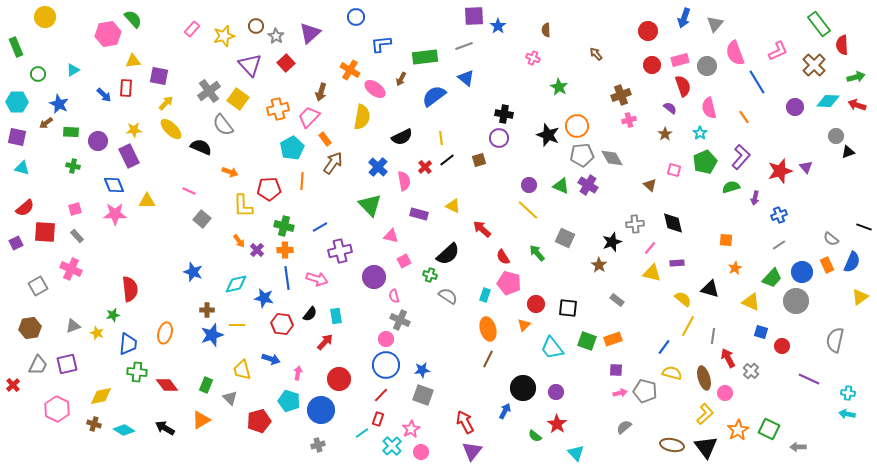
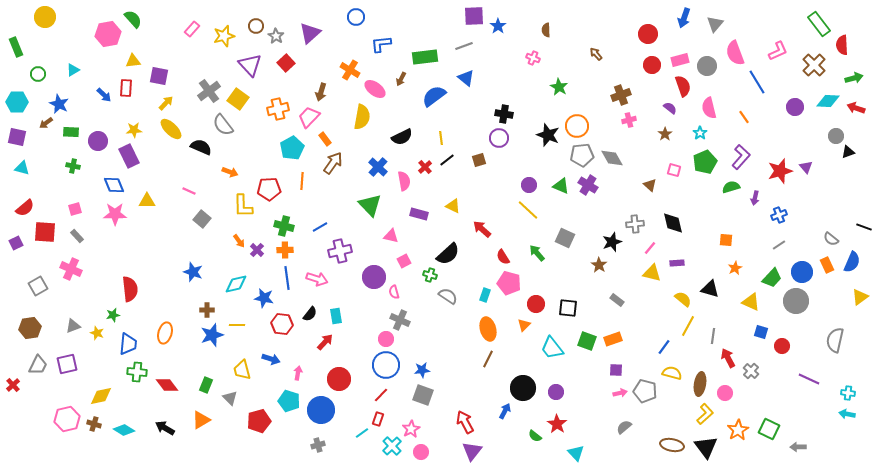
red circle at (648, 31): moved 3 px down
green arrow at (856, 77): moved 2 px left, 1 px down
red arrow at (857, 105): moved 1 px left, 3 px down
pink semicircle at (394, 296): moved 4 px up
brown ellipse at (704, 378): moved 4 px left, 6 px down; rotated 25 degrees clockwise
pink hexagon at (57, 409): moved 10 px right, 10 px down; rotated 20 degrees clockwise
